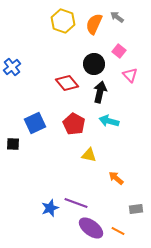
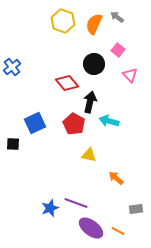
pink square: moved 1 px left, 1 px up
black arrow: moved 10 px left, 10 px down
